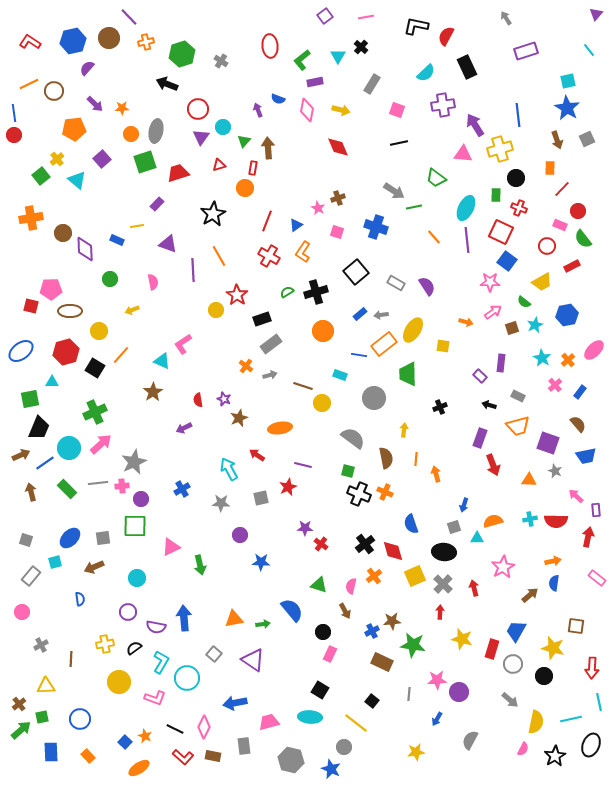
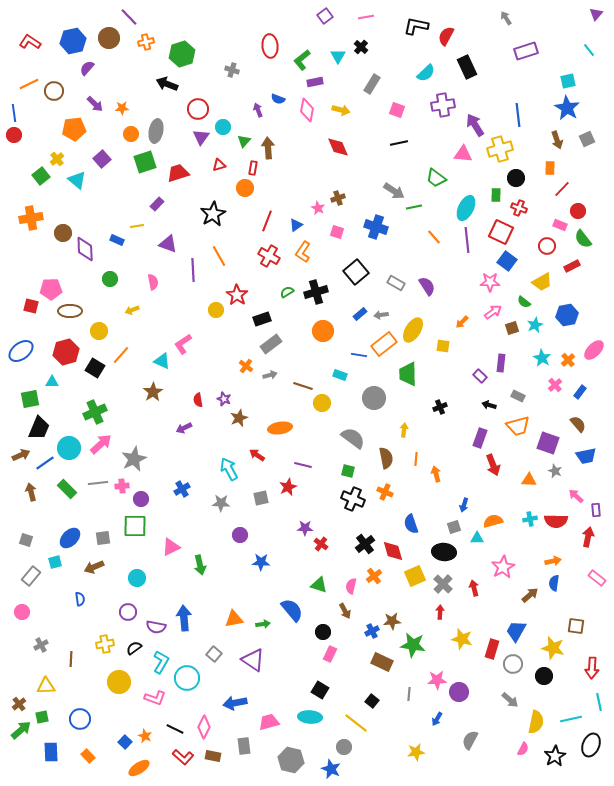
gray cross at (221, 61): moved 11 px right, 9 px down; rotated 16 degrees counterclockwise
orange arrow at (466, 322): moved 4 px left; rotated 120 degrees clockwise
gray star at (134, 462): moved 3 px up
black cross at (359, 494): moved 6 px left, 5 px down
